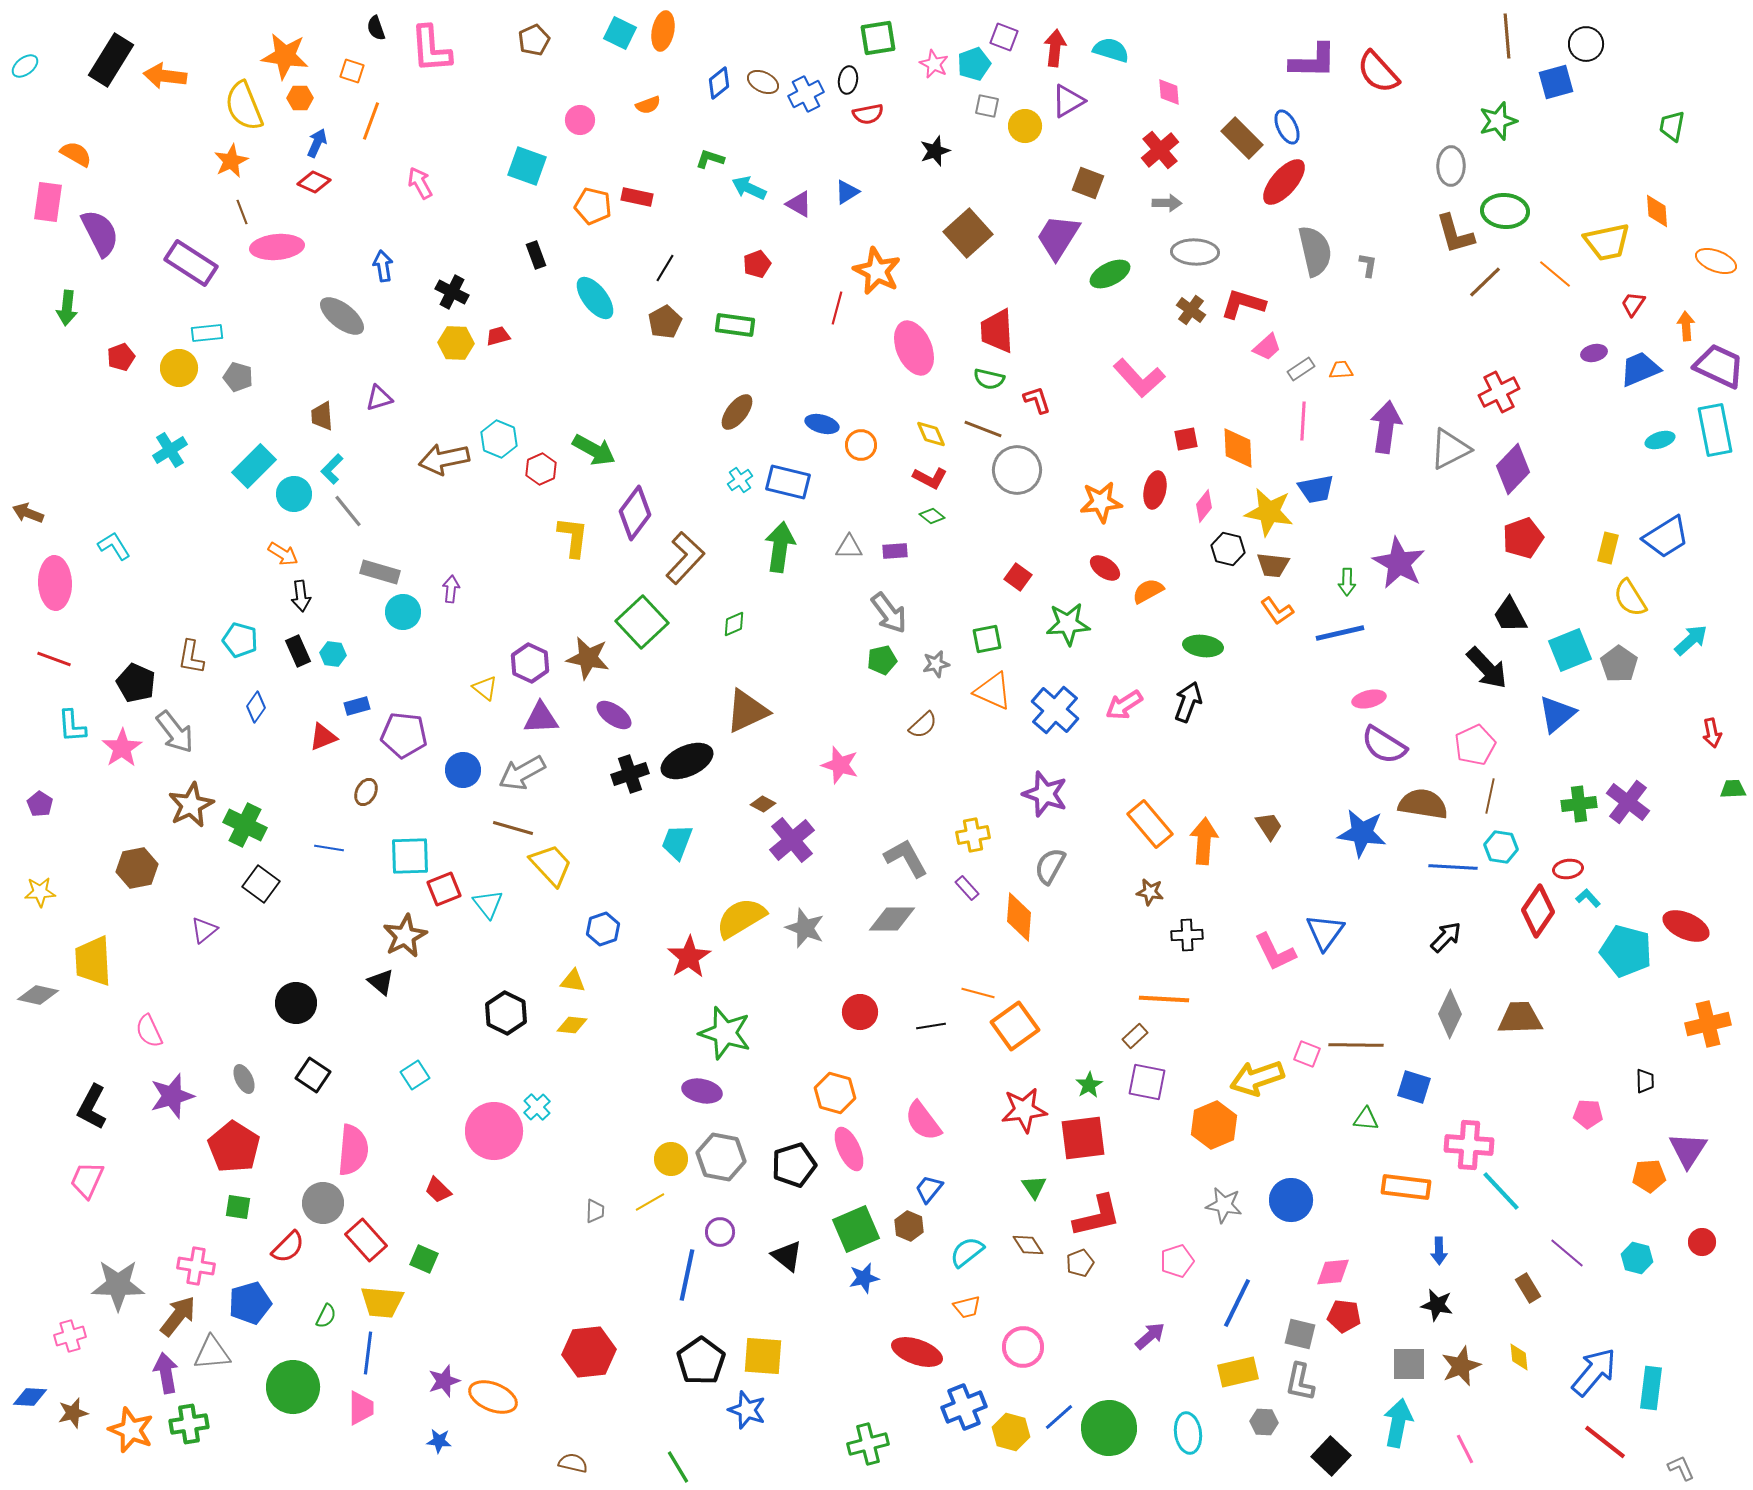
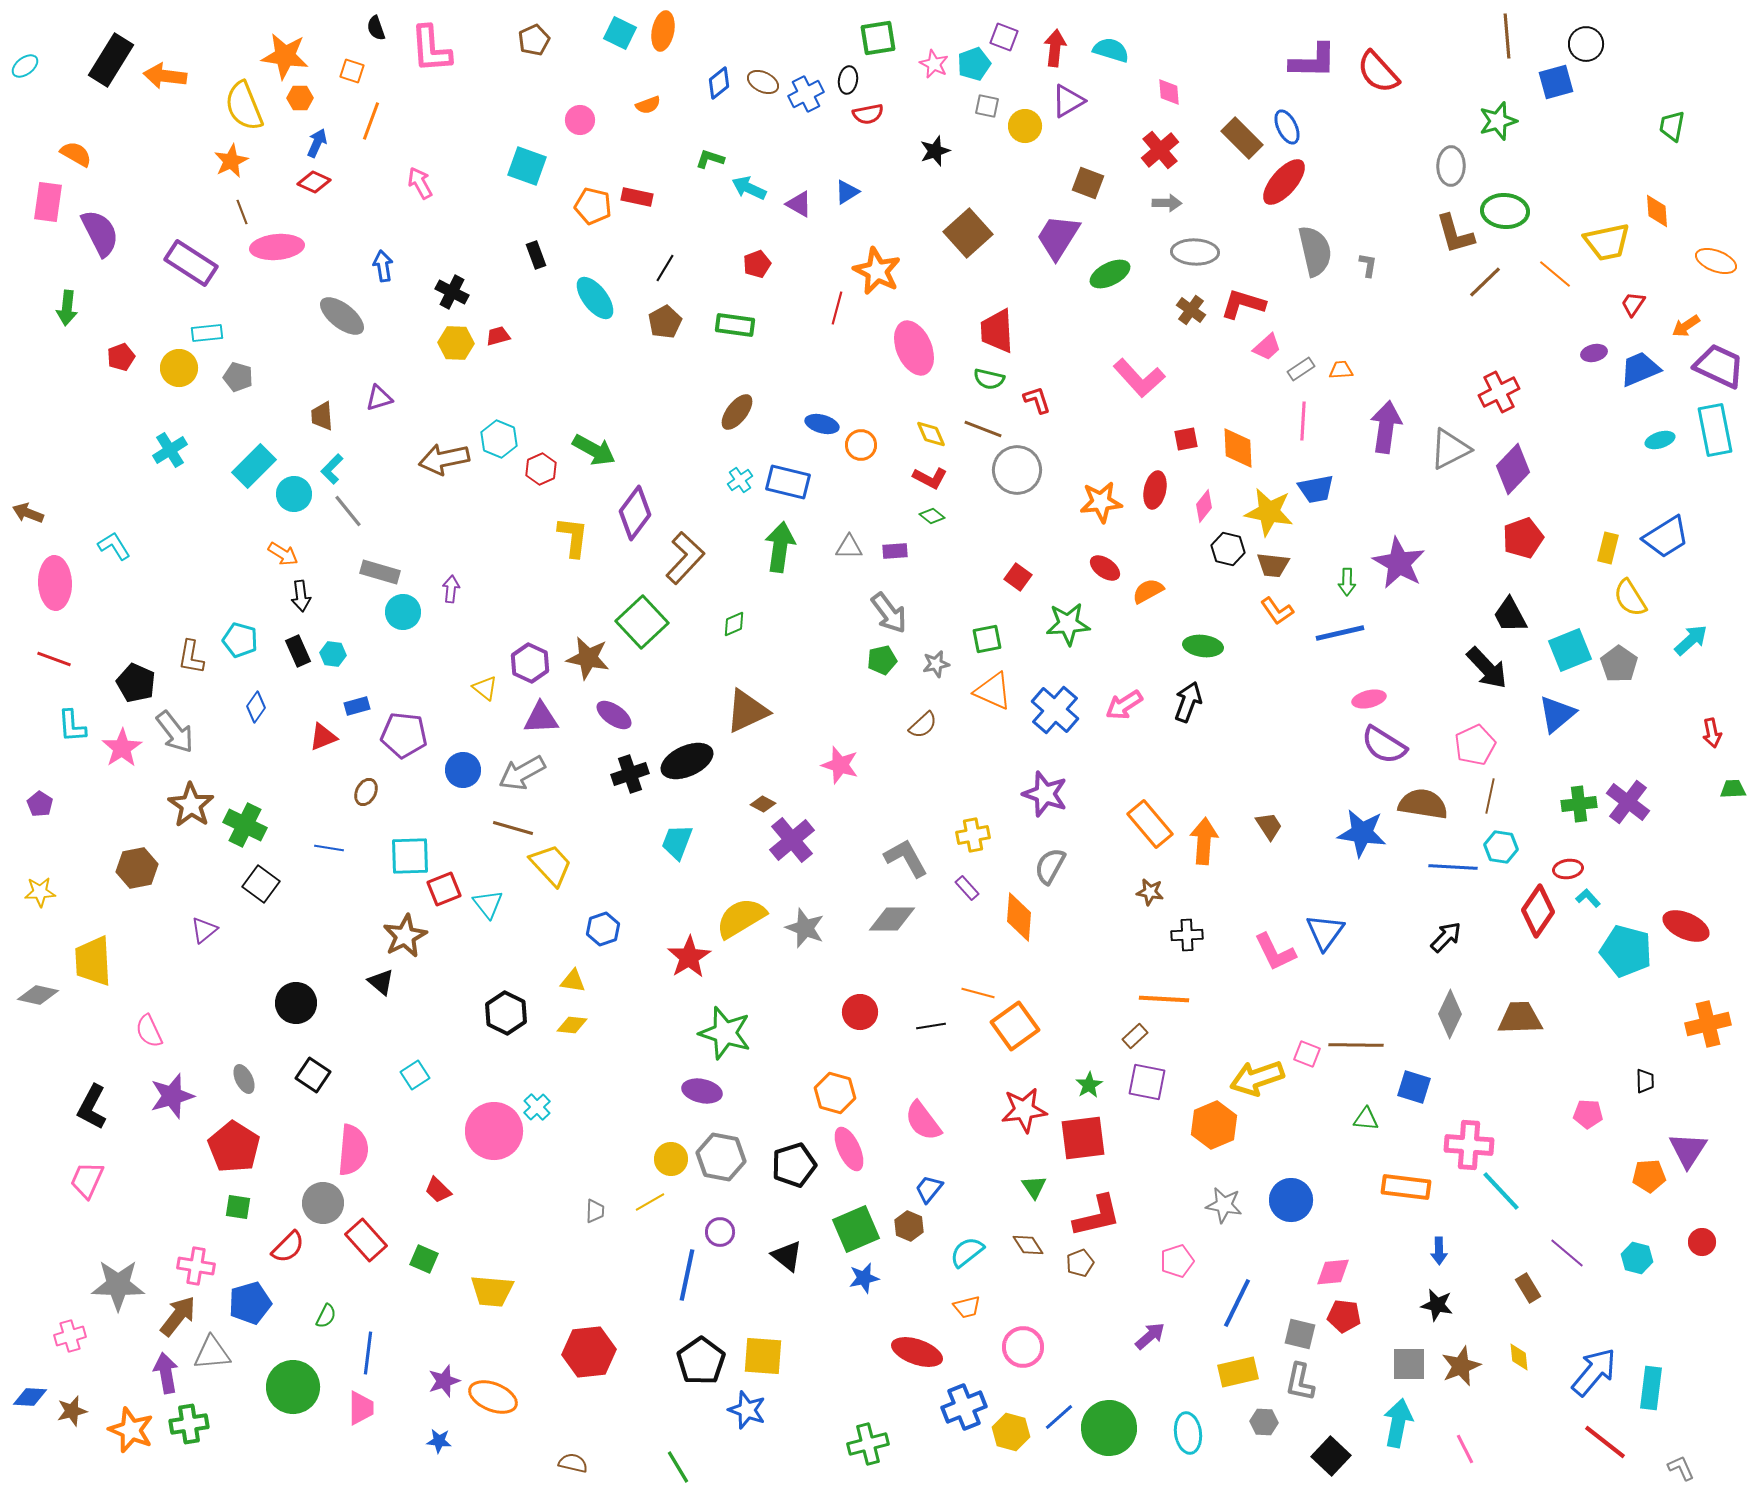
orange arrow at (1686, 326): rotated 120 degrees counterclockwise
brown star at (191, 805): rotated 12 degrees counterclockwise
yellow trapezoid at (382, 1302): moved 110 px right, 11 px up
brown star at (73, 1413): moved 1 px left, 2 px up
